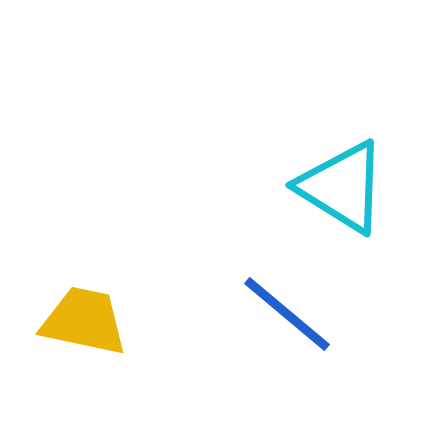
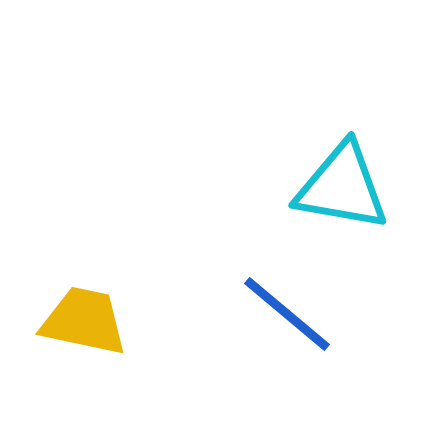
cyan triangle: rotated 22 degrees counterclockwise
